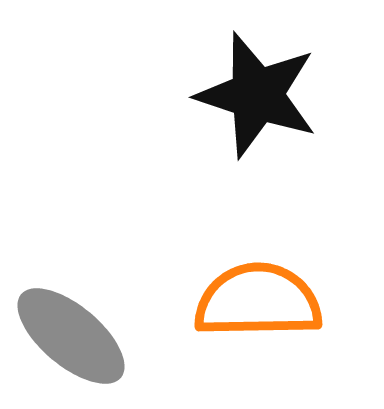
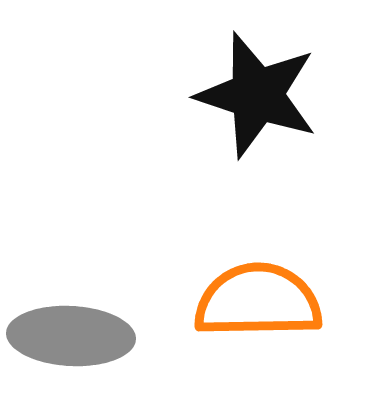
gray ellipse: rotated 37 degrees counterclockwise
